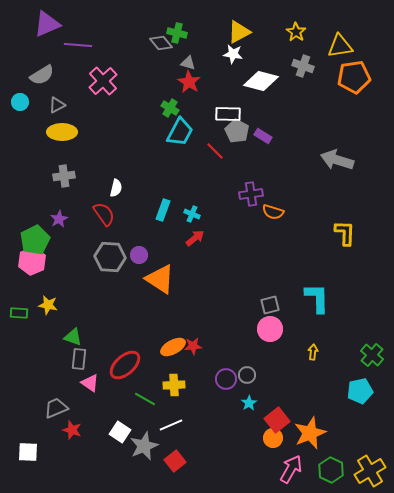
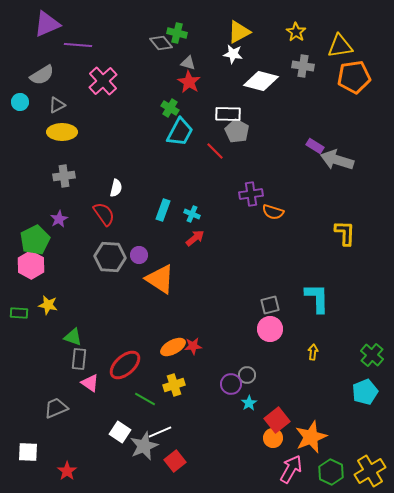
gray cross at (303, 66): rotated 10 degrees counterclockwise
purple rectangle at (263, 136): moved 52 px right, 10 px down
pink hexagon at (32, 261): moved 1 px left, 4 px down; rotated 8 degrees counterclockwise
purple circle at (226, 379): moved 5 px right, 5 px down
yellow cross at (174, 385): rotated 15 degrees counterclockwise
cyan pentagon at (360, 391): moved 5 px right, 1 px down; rotated 10 degrees counterclockwise
white line at (171, 425): moved 11 px left, 7 px down
red star at (72, 430): moved 5 px left, 41 px down; rotated 18 degrees clockwise
orange star at (310, 433): moved 1 px right, 4 px down
green hexagon at (331, 470): moved 2 px down
